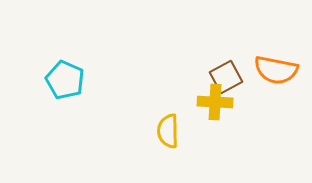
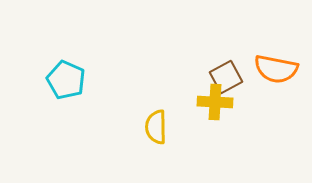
orange semicircle: moved 1 px up
cyan pentagon: moved 1 px right
yellow semicircle: moved 12 px left, 4 px up
